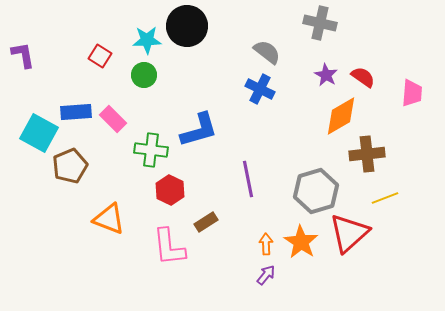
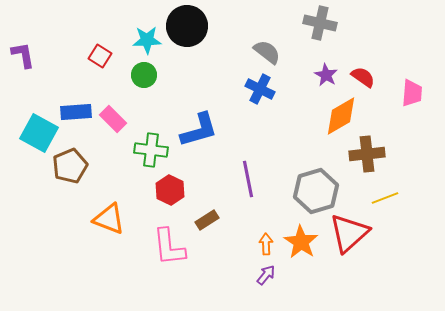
brown rectangle: moved 1 px right, 2 px up
